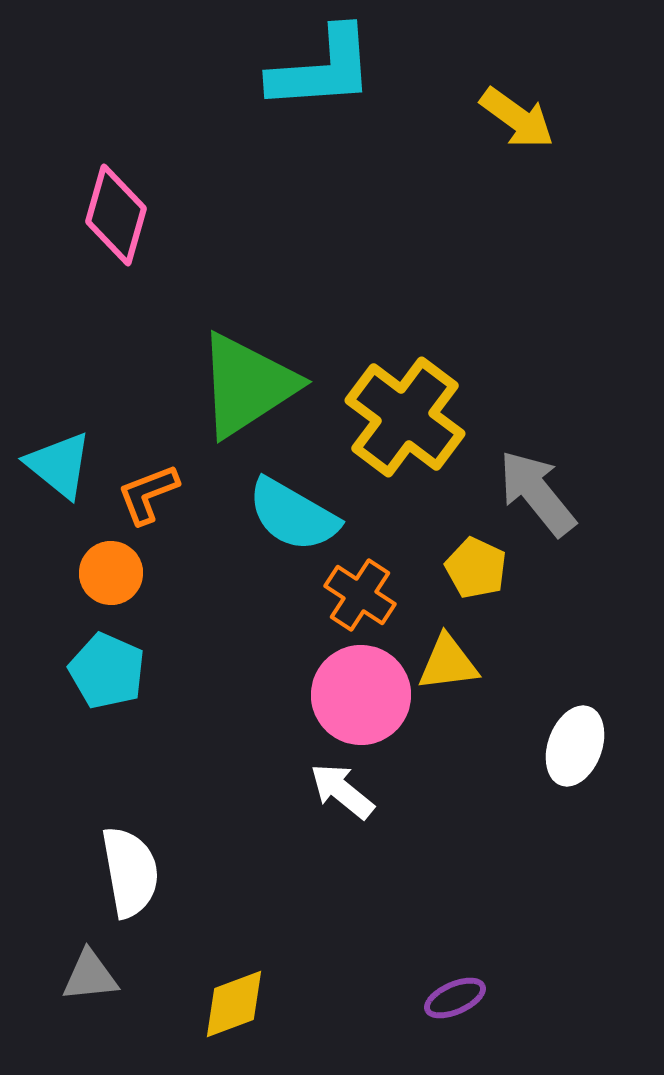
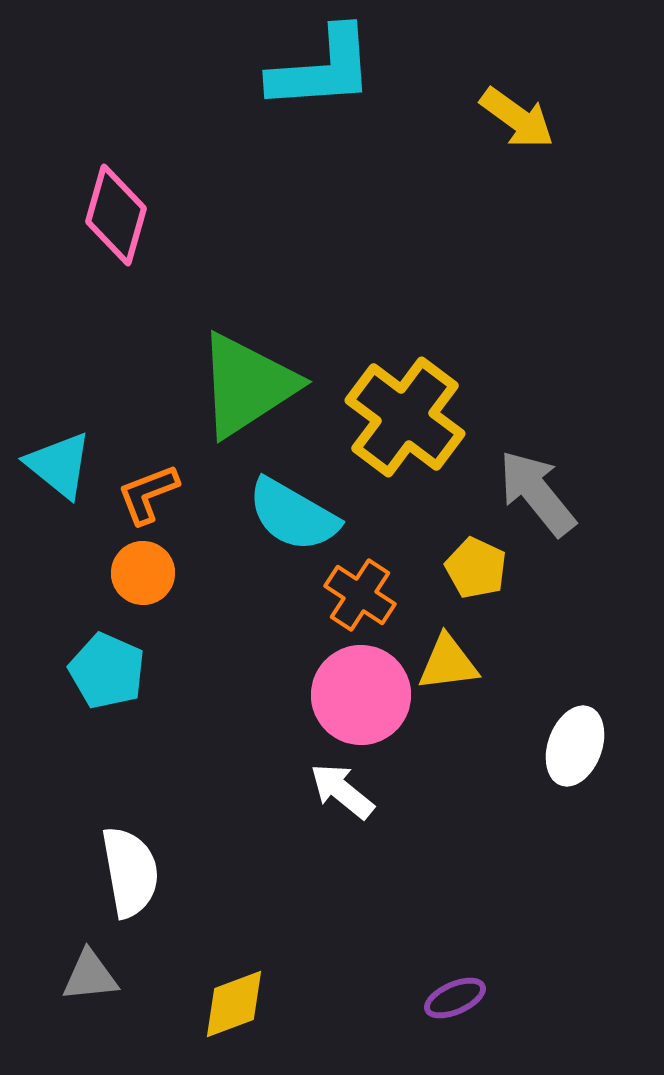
orange circle: moved 32 px right
